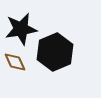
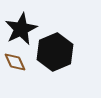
black star: rotated 16 degrees counterclockwise
